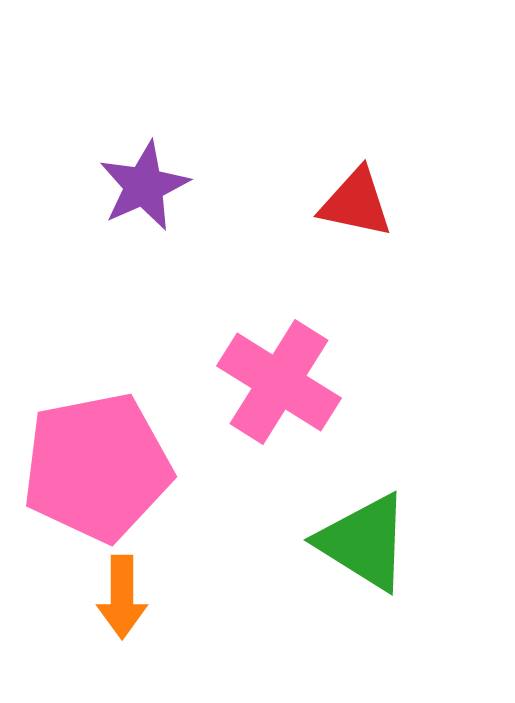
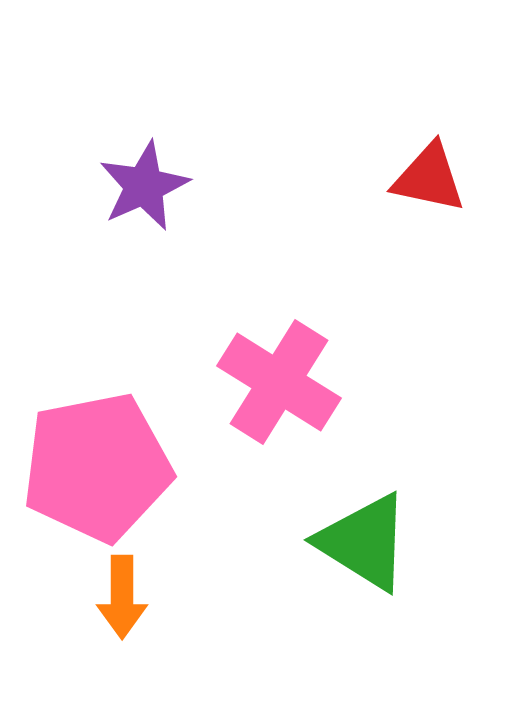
red triangle: moved 73 px right, 25 px up
